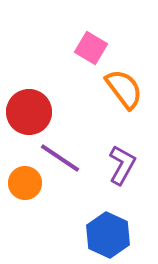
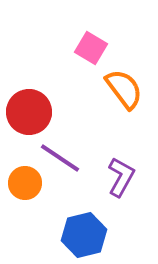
purple L-shape: moved 1 px left, 12 px down
blue hexagon: moved 24 px left; rotated 21 degrees clockwise
